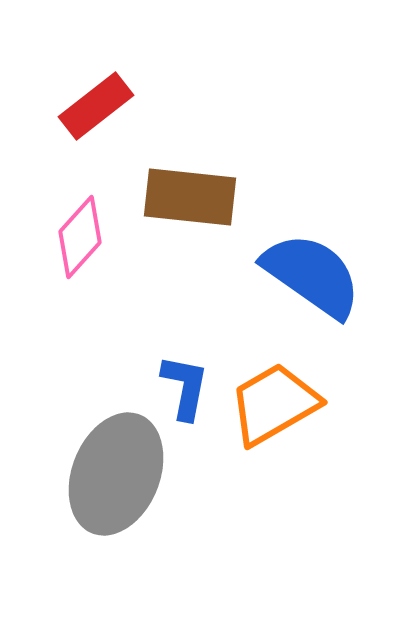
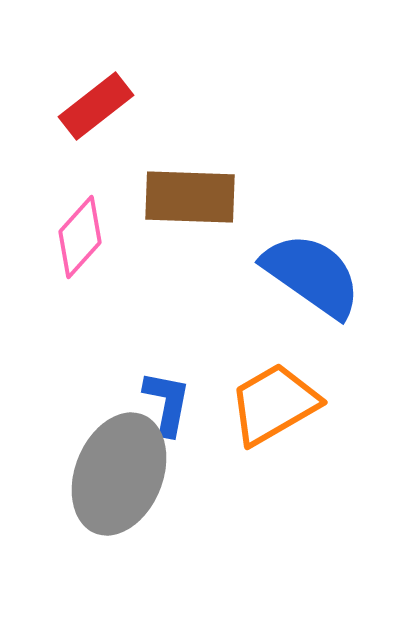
brown rectangle: rotated 4 degrees counterclockwise
blue L-shape: moved 18 px left, 16 px down
gray ellipse: moved 3 px right
